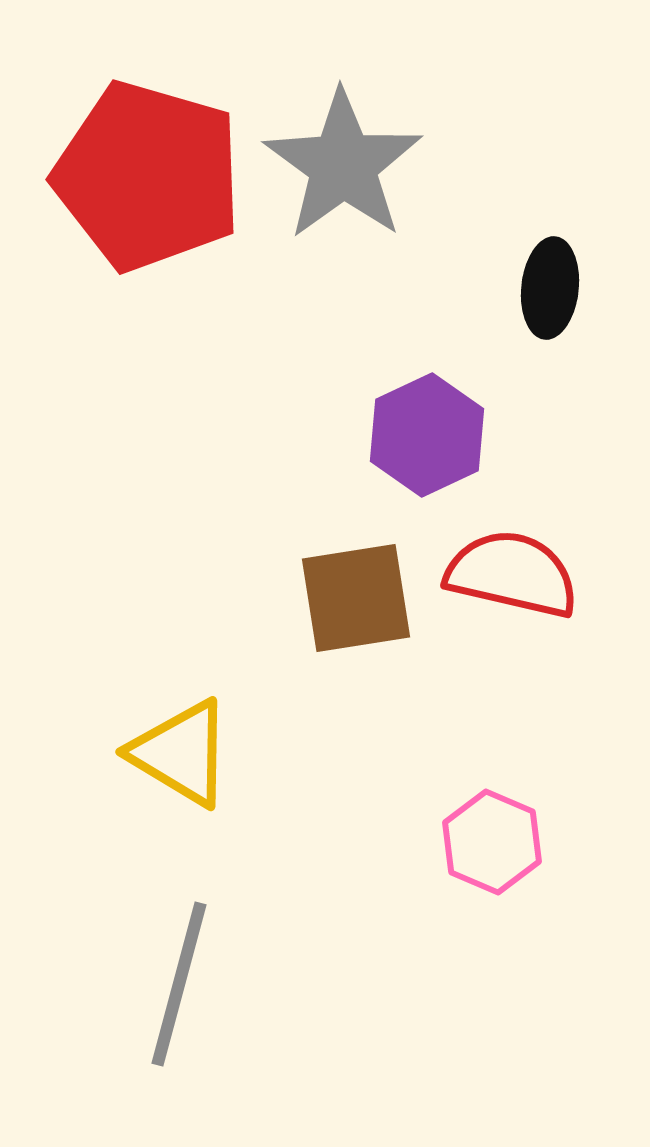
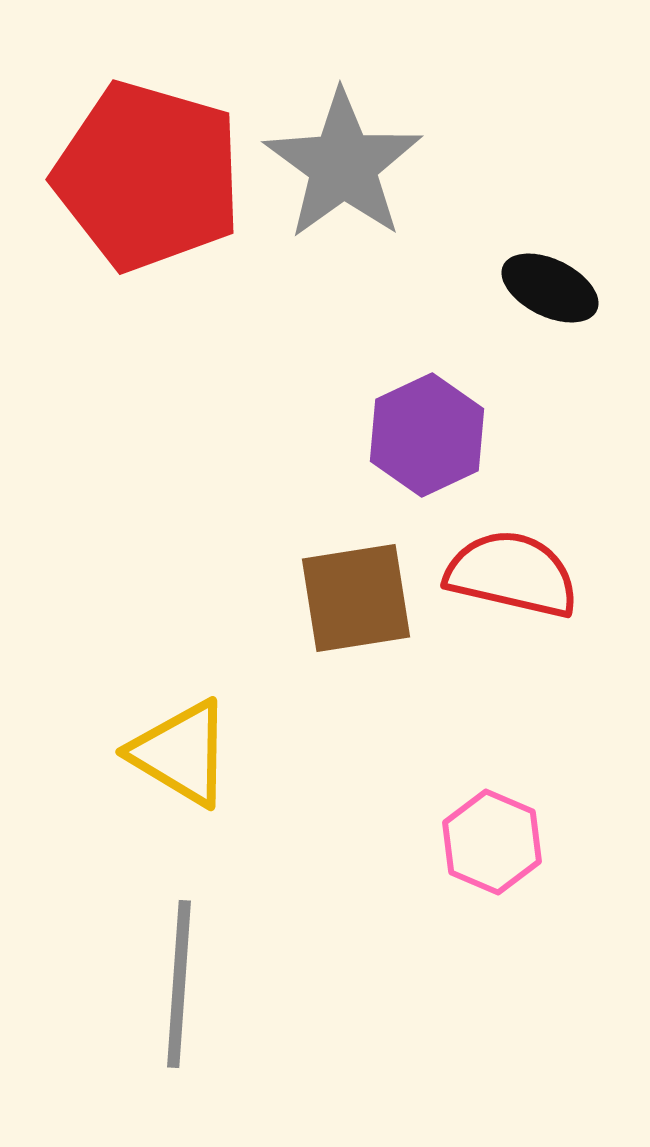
black ellipse: rotated 70 degrees counterclockwise
gray line: rotated 11 degrees counterclockwise
